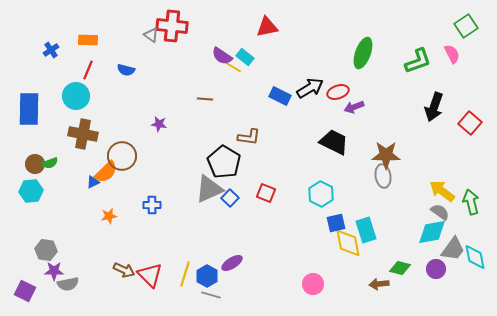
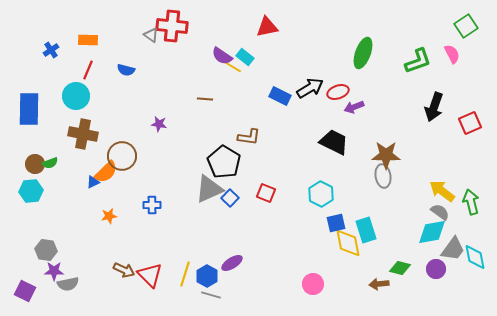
red square at (470, 123): rotated 25 degrees clockwise
